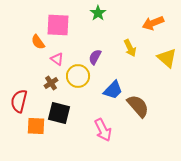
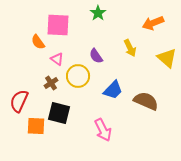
purple semicircle: moved 1 px right, 1 px up; rotated 63 degrees counterclockwise
red semicircle: rotated 10 degrees clockwise
brown semicircle: moved 8 px right, 5 px up; rotated 25 degrees counterclockwise
